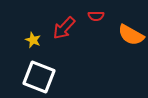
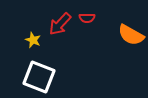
red semicircle: moved 9 px left, 2 px down
red arrow: moved 4 px left, 4 px up
